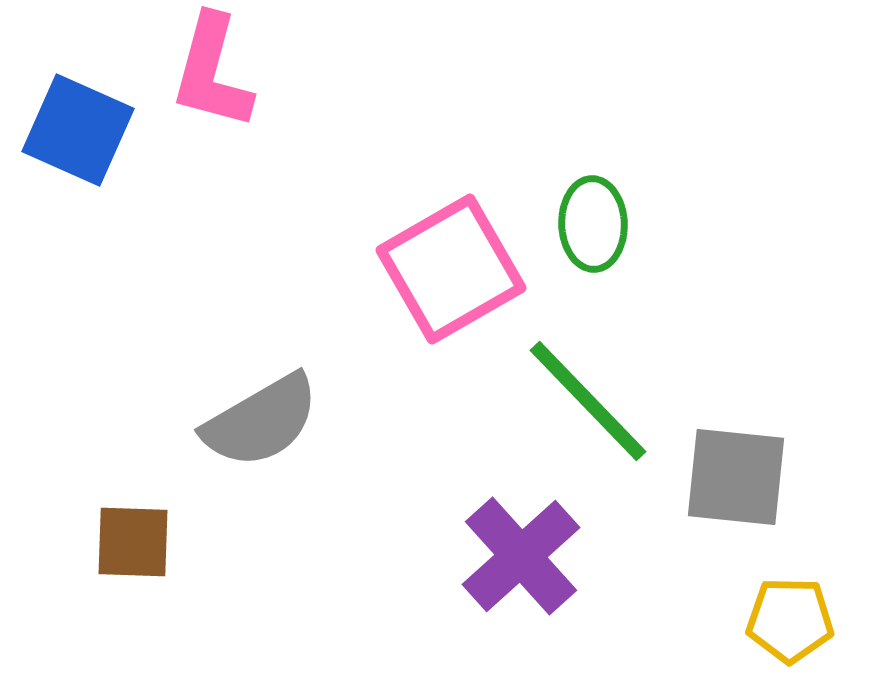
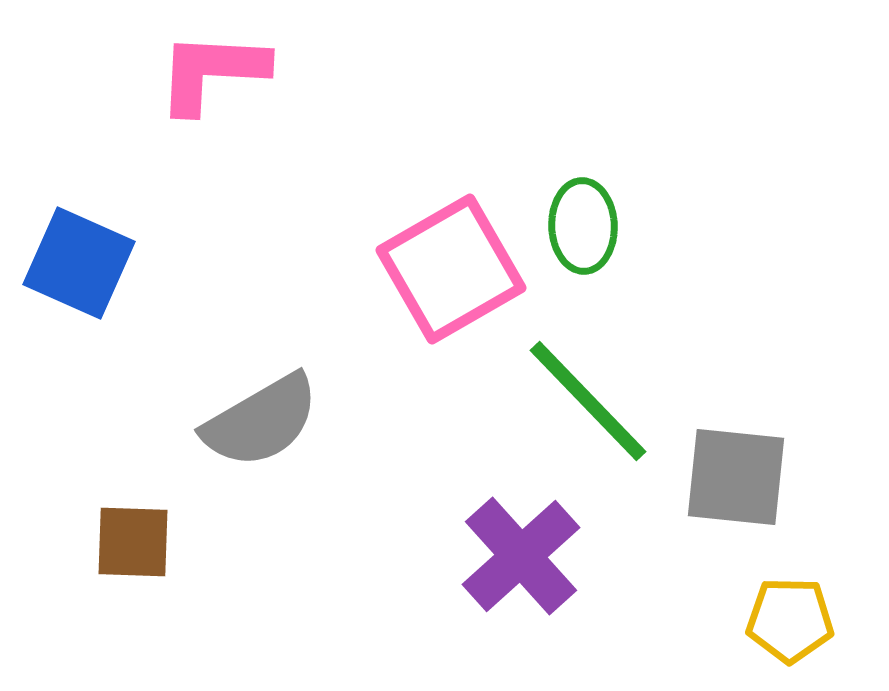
pink L-shape: rotated 78 degrees clockwise
blue square: moved 1 px right, 133 px down
green ellipse: moved 10 px left, 2 px down
